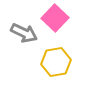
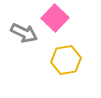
yellow hexagon: moved 10 px right, 2 px up
